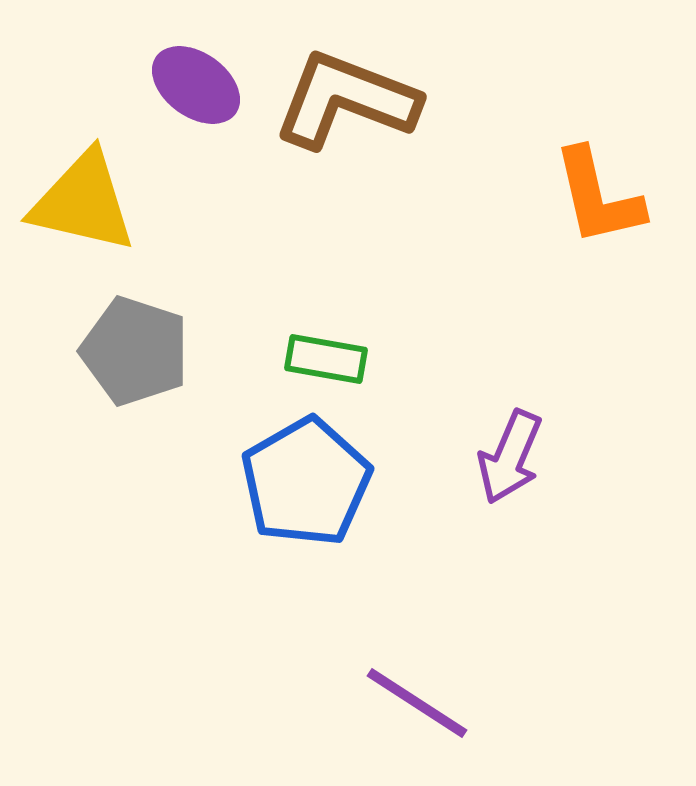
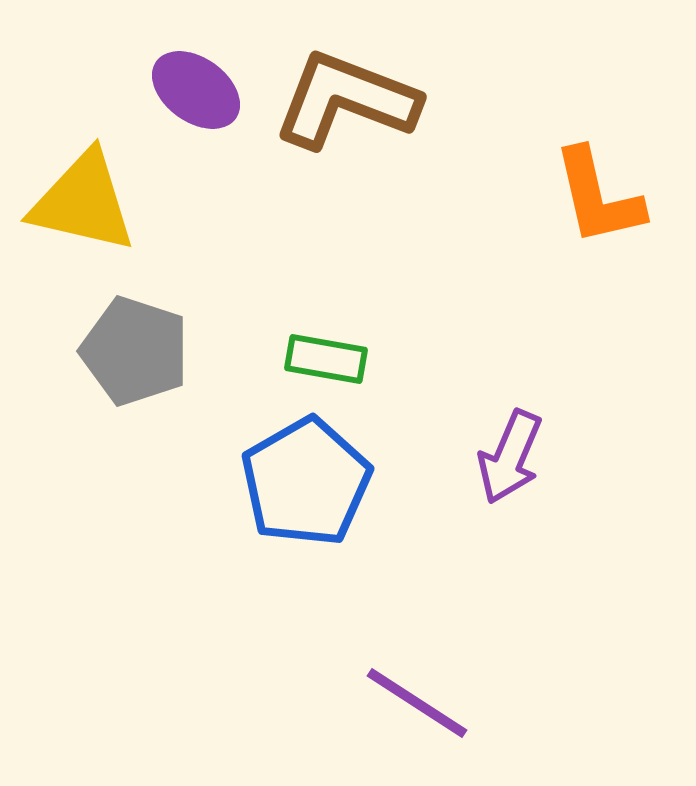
purple ellipse: moved 5 px down
